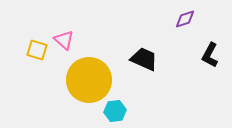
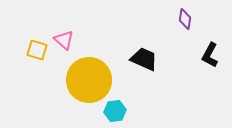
purple diamond: rotated 65 degrees counterclockwise
